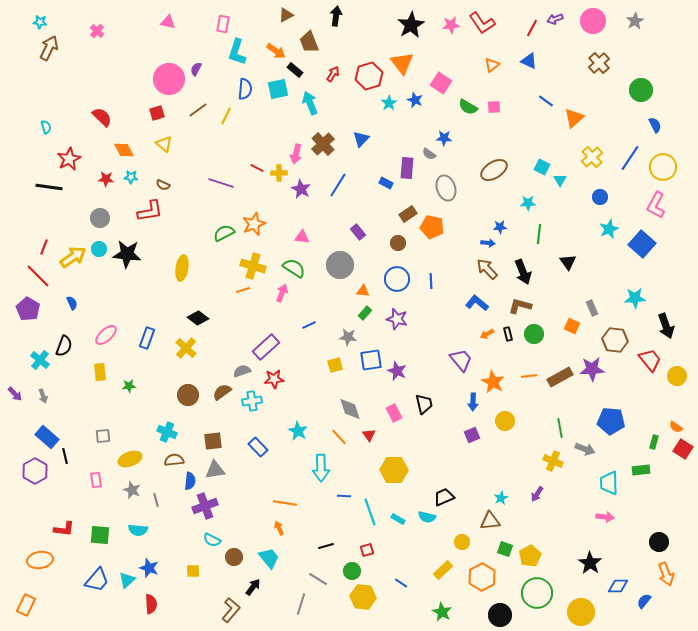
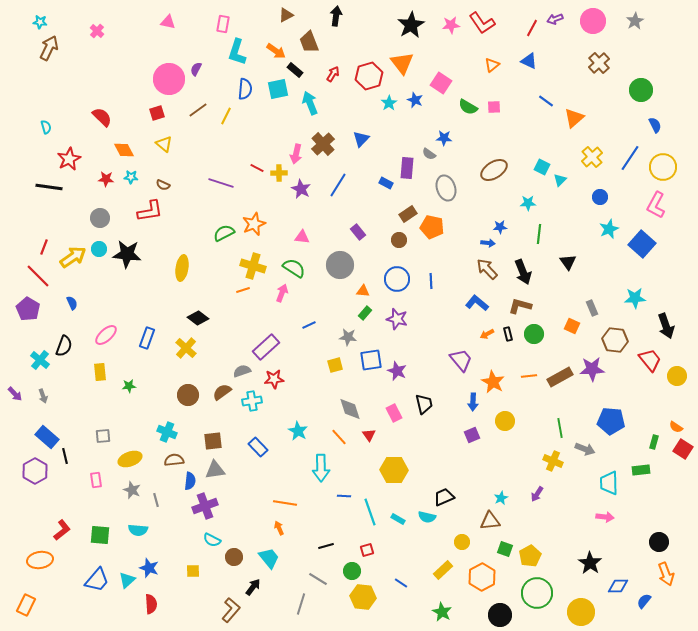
cyan triangle at (560, 180): rotated 16 degrees clockwise
brown circle at (398, 243): moved 1 px right, 3 px up
red L-shape at (64, 529): moved 2 px left, 1 px down; rotated 45 degrees counterclockwise
